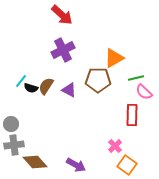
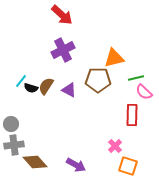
orange triangle: rotated 15 degrees clockwise
orange square: moved 1 px right, 1 px down; rotated 18 degrees counterclockwise
